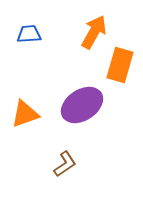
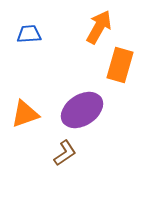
orange arrow: moved 5 px right, 5 px up
purple ellipse: moved 5 px down
brown L-shape: moved 11 px up
